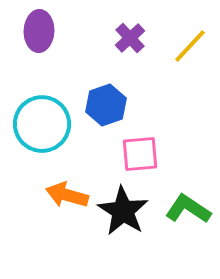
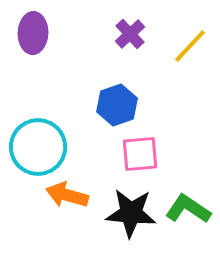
purple ellipse: moved 6 px left, 2 px down
purple cross: moved 4 px up
blue hexagon: moved 11 px right
cyan circle: moved 4 px left, 23 px down
black star: moved 8 px right, 2 px down; rotated 27 degrees counterclockwise
